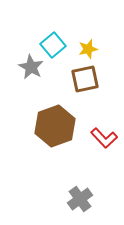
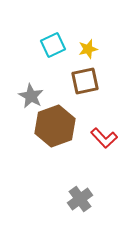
cyan square: rotated 15 degrees clockwise
gray star: moved 29 px down
brown square: moved 2 px down
